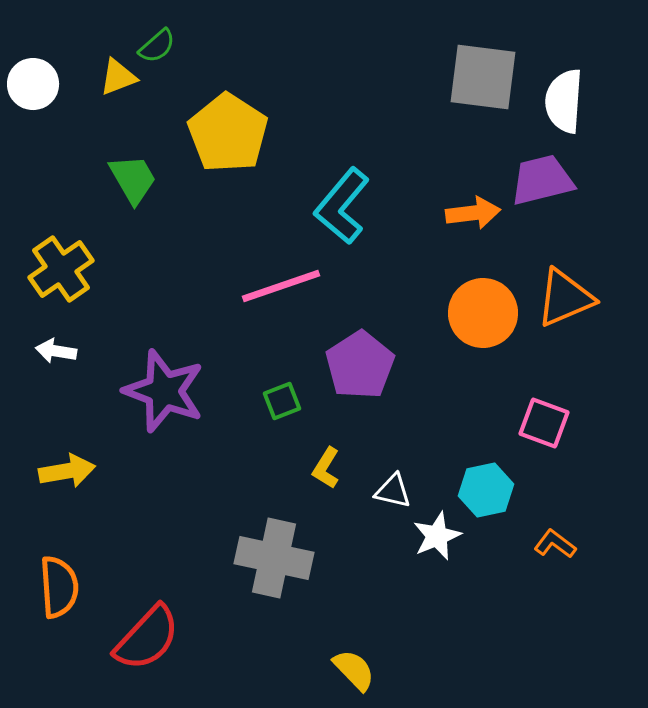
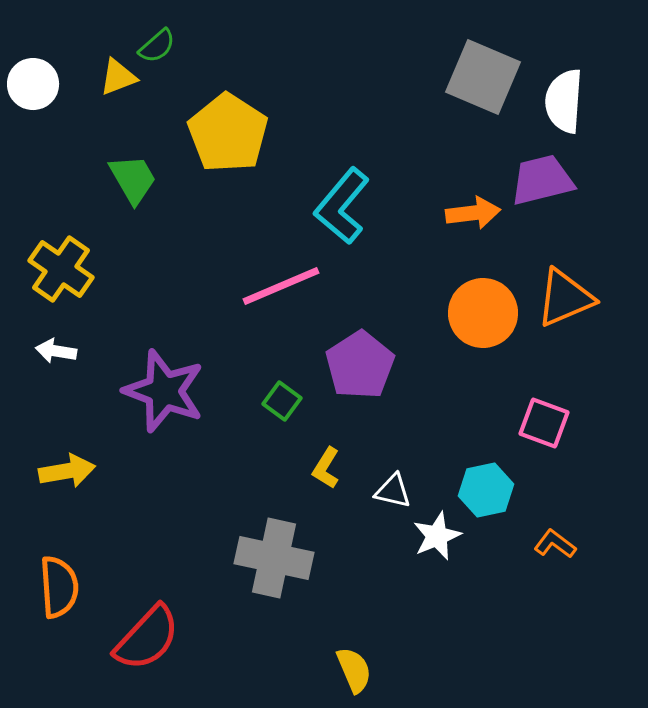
gray square: rotated 16 degrees clockwise
yellow cross: rotated 20 degrees counterclockwise
pink line: rotated 4 degrees counterclockwise
green square: rotated 33 degrees counterclockwise
yellow semicircle: rotated 21 degrees clockwise
